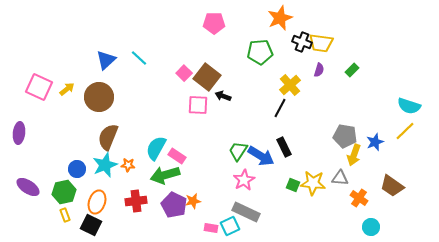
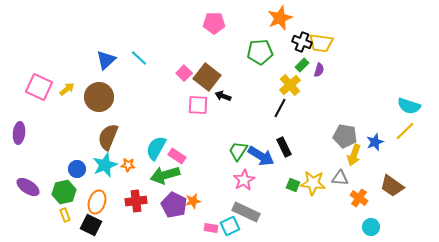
green rectangle at (352, 70): moved 50 px left, 5 px up
